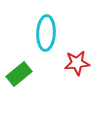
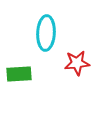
green rectangle: rotated 35 degrees clockwise
